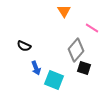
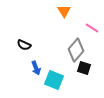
black semicircle: moved 1 px up
